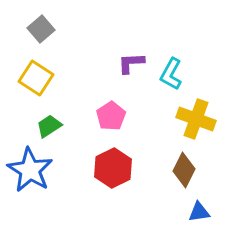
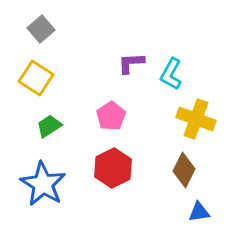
blue star: moved 13 px right, 14 px down
